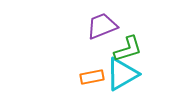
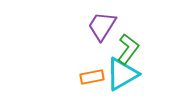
purple trapezoid: rotated 36 degrees counterclockwise
green L-shape: rotated 36 degrees counterclockwise
